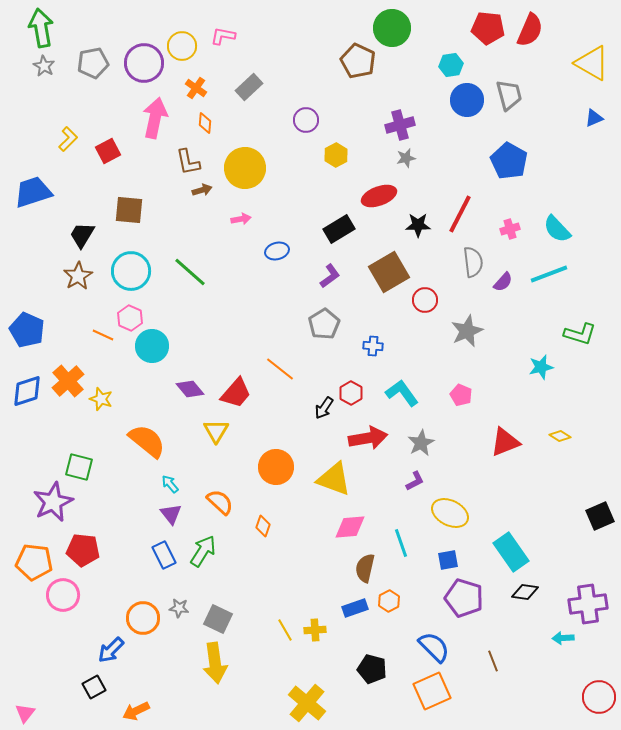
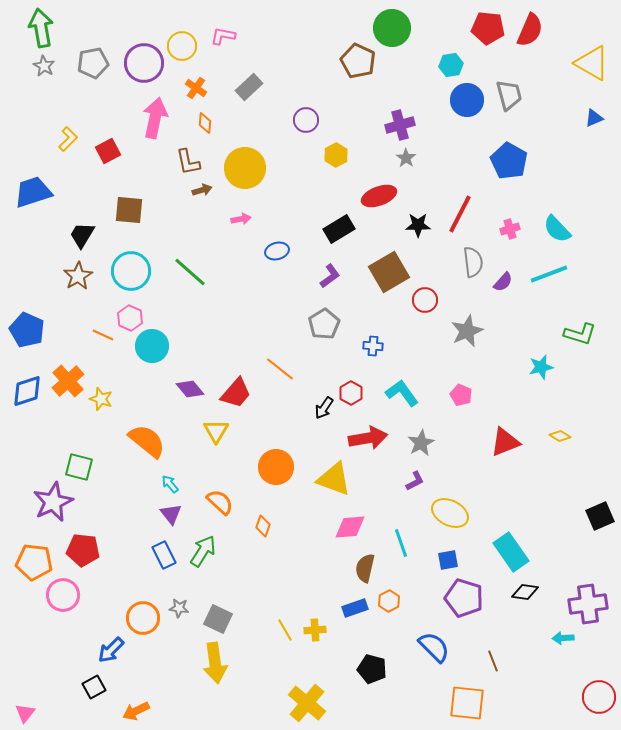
gray star at (406, 158): rotated 24 degrees counterclockwise
orange square at (432, 691): moved 35 px right, 12 px down; rotated 30 degrees clockwise
